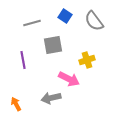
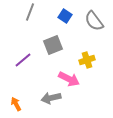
gray line: moved 2 px left, 11 px up; rotated 54 degrees counterclockwise
gray square: rotated 12 degrees counterclockwise
purple line: rotated 60 degrees clockwise
